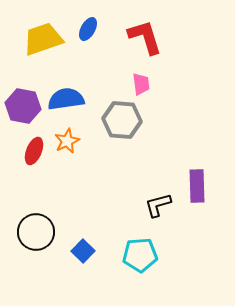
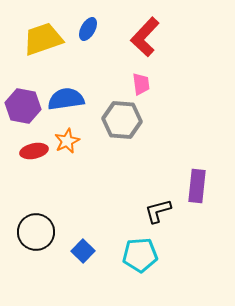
red L-shape: rotated 120 degrees counterclockwise
red ellipse: rotated 56 degrees clockwise
purple rectangle: rotated 8 degrees clockwise
black L-shape: moved 6 px down
